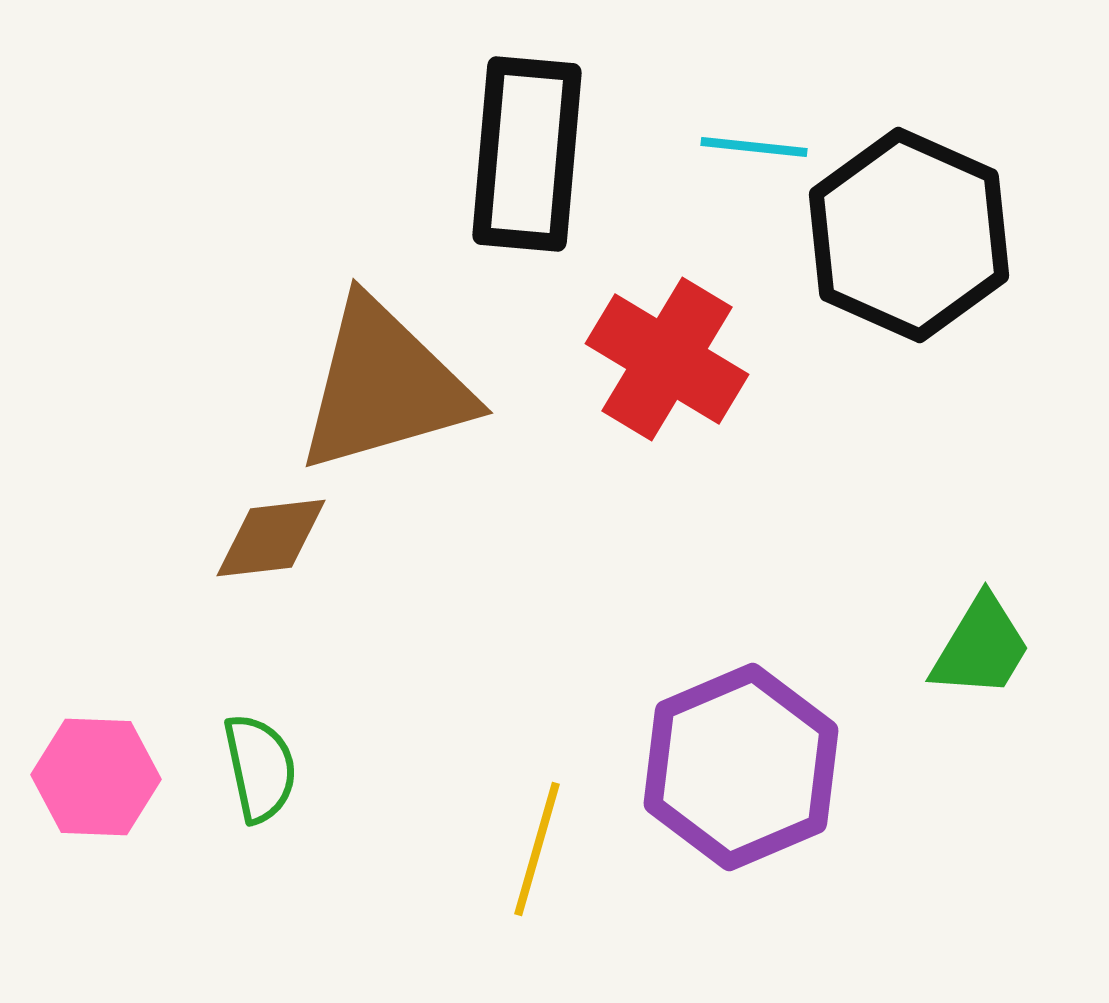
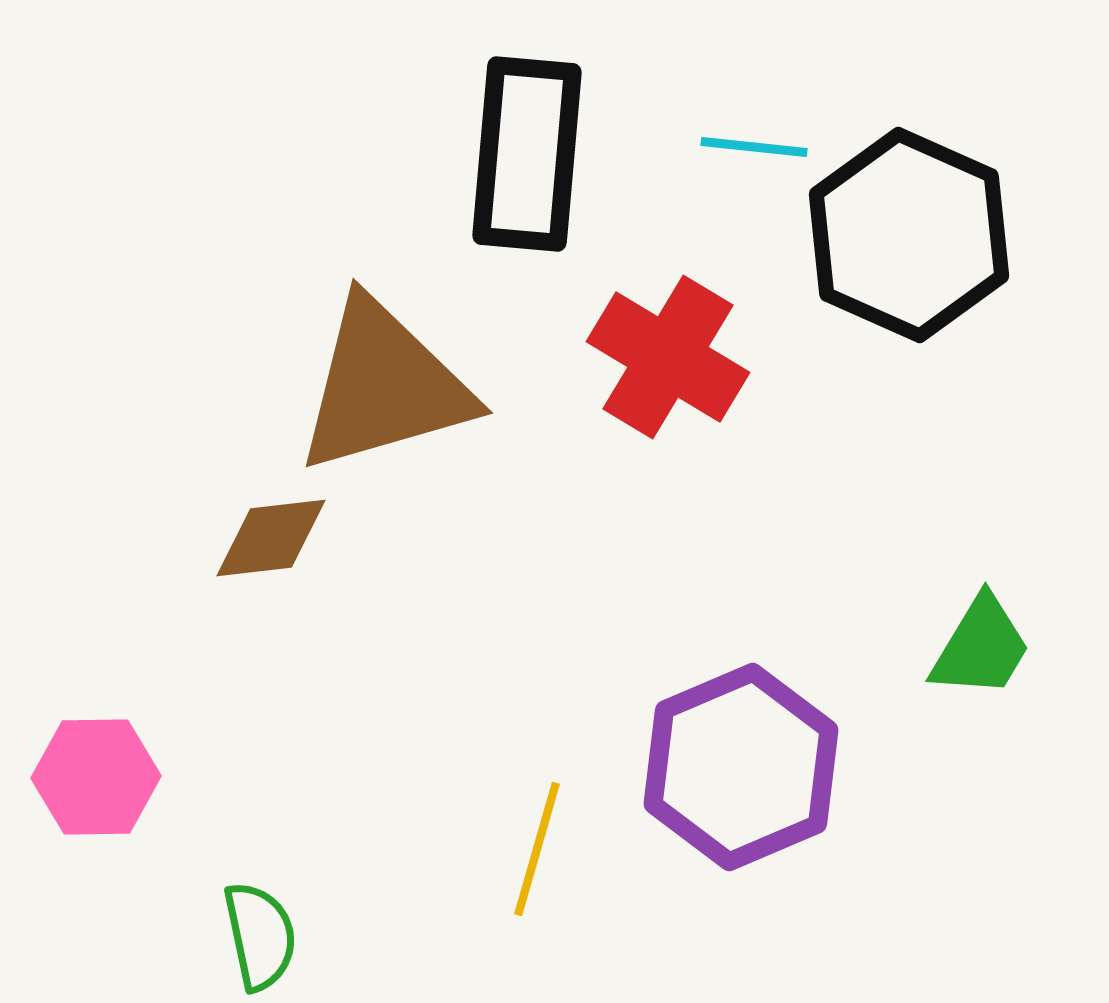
red cross: moved 1 px right, 2 px up
green semicircle: moved 168 px down
pink hexagon: rotated 3 degrees counterclockwise
